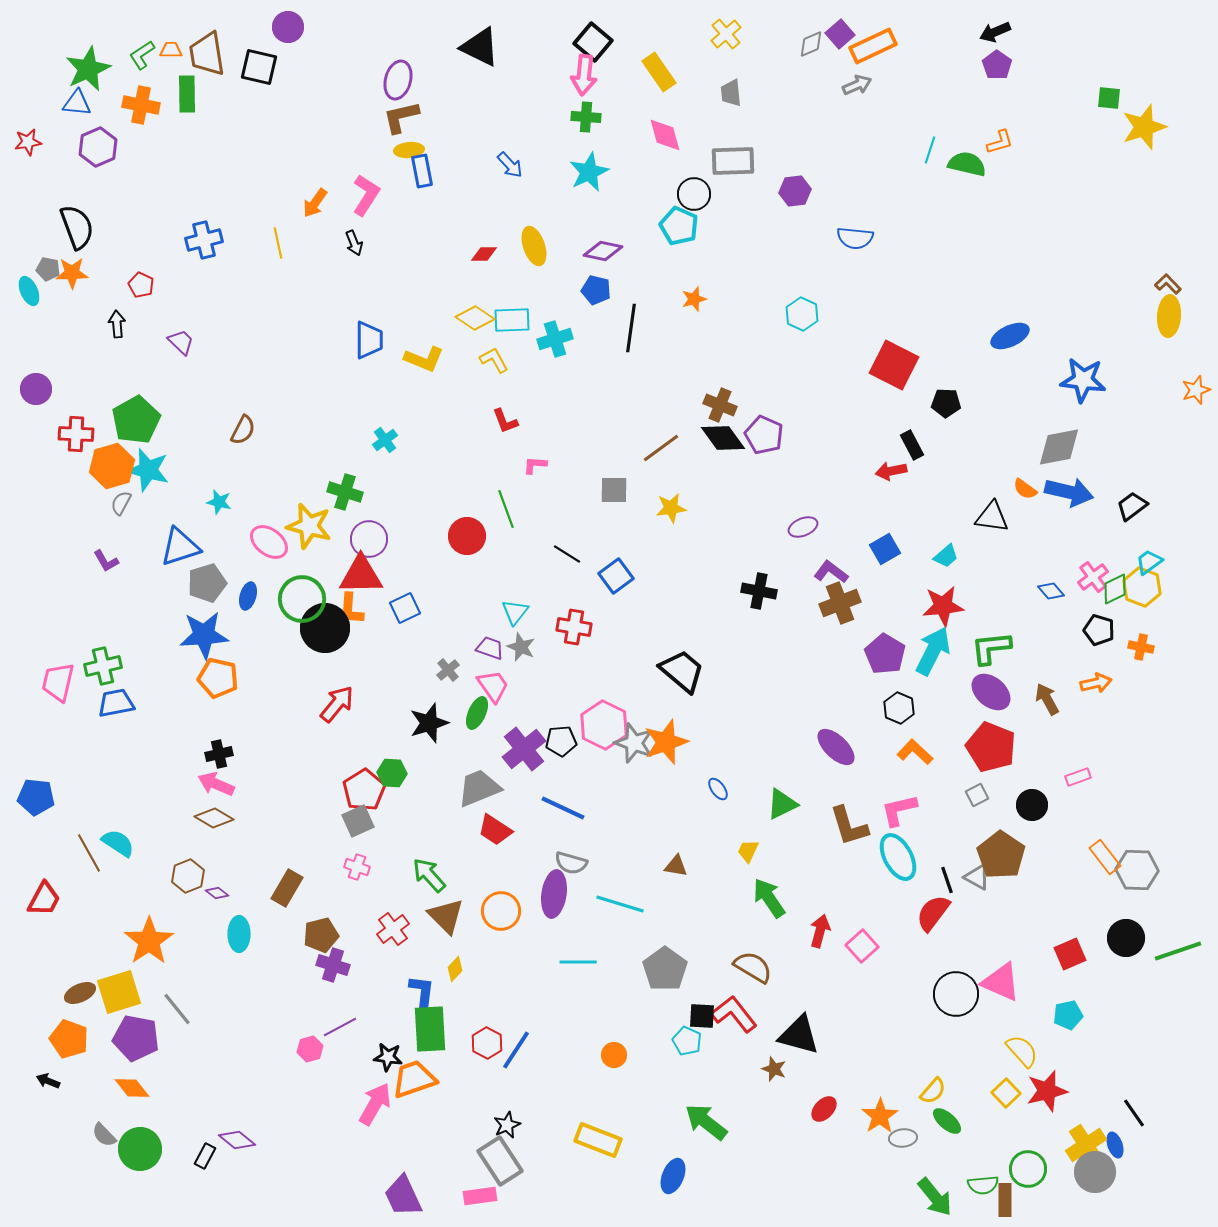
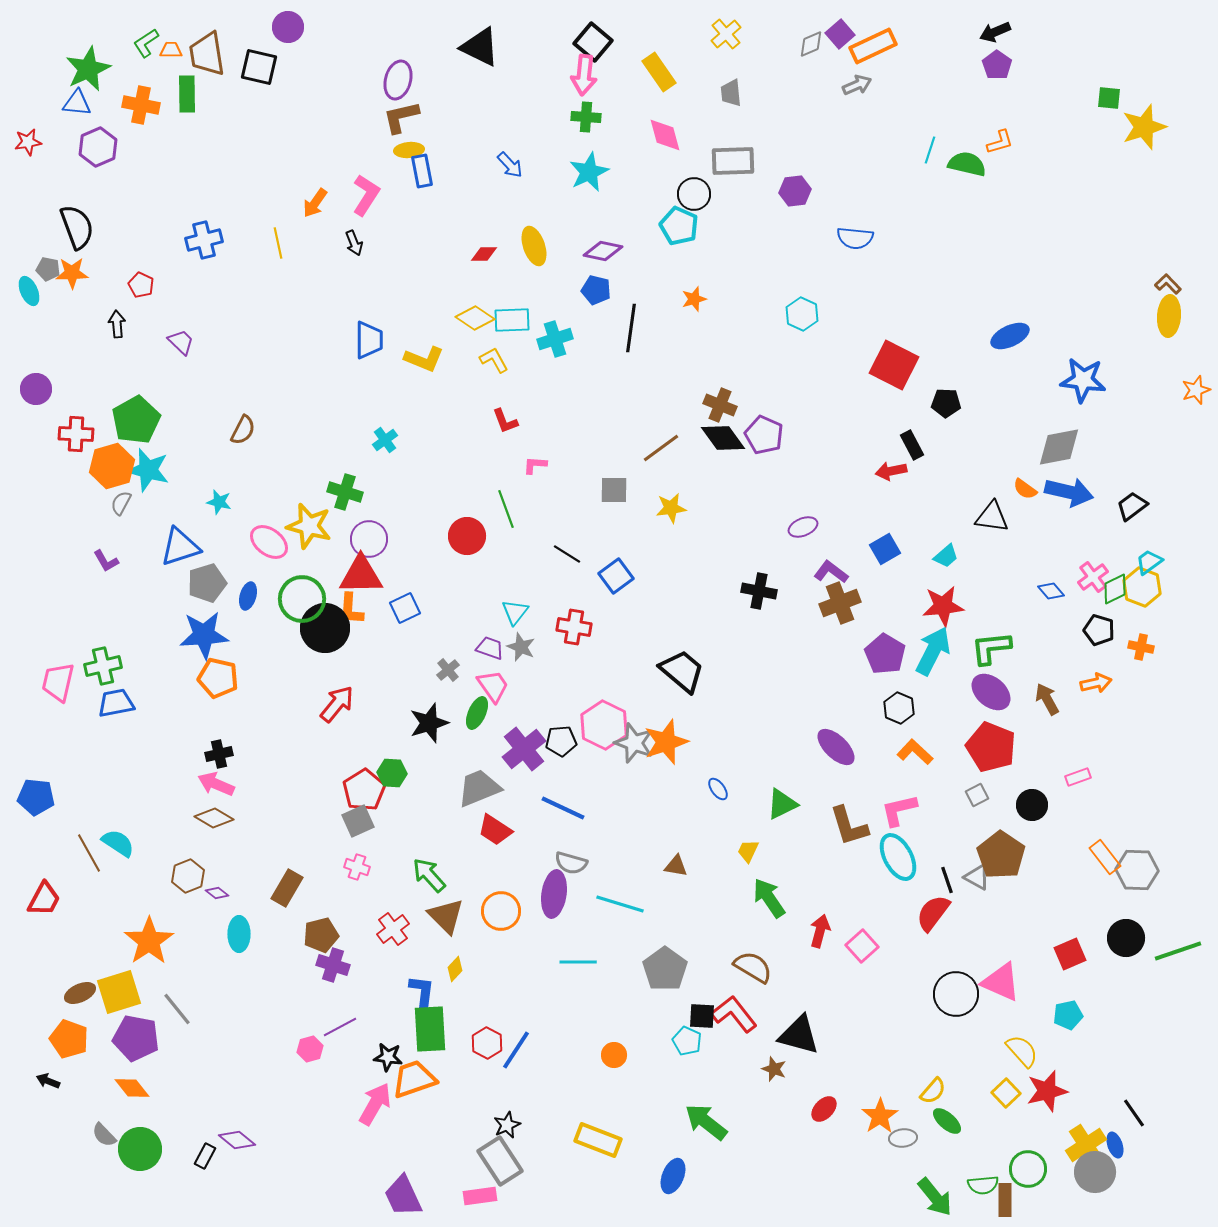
green L-shape at (142, 55): moved 4 px right, 12 px up
